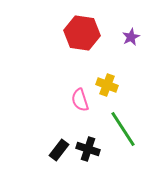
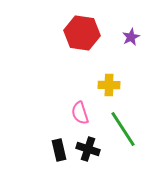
yellow cross: moved 2 px right; rotated 20 degrees counterclockwise
pink semicircle: moved 13 px down
black rectangle: rotated 50 degrees counterclockwise
